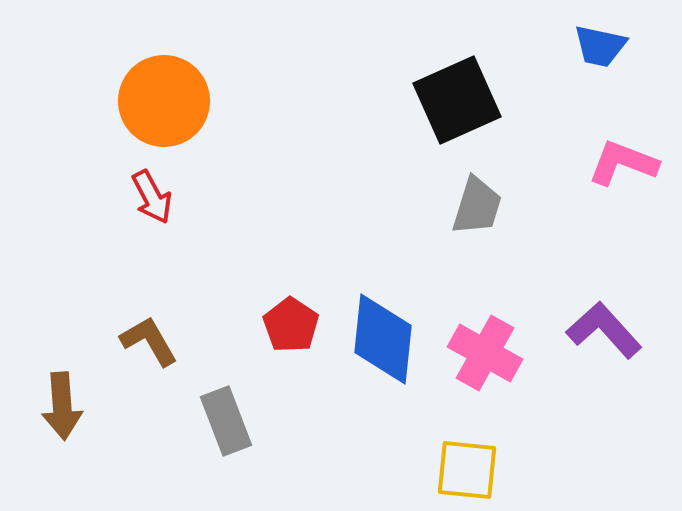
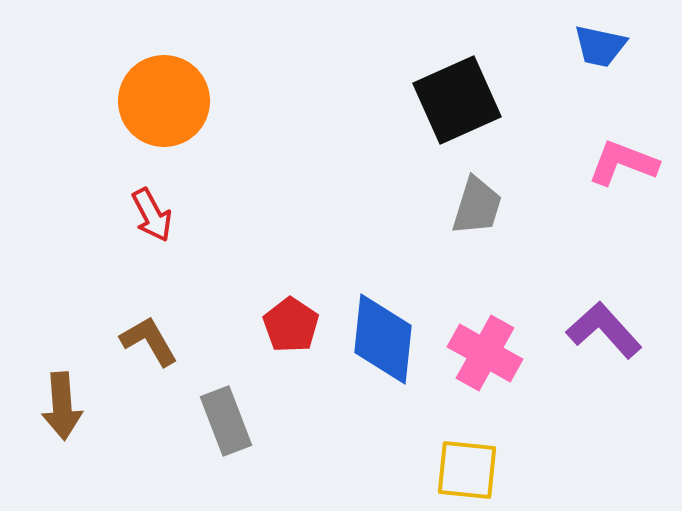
red arrow: moved 18 px down
